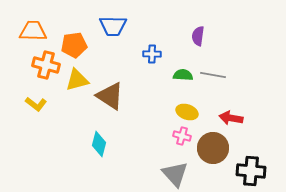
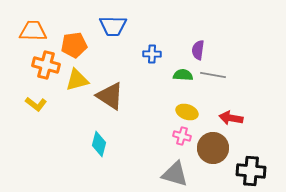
purple semicircle: moved 14 px down
gray triangle: rotated 32 degrees counterclockwise
